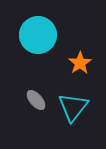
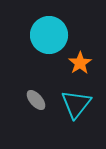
cyan circle: moved 11 px right
cyan triangle: moved 3 px right, 3 px up
